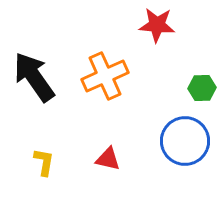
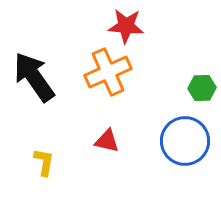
red star: moved 31 px left, 1 px down
orange cross: moved 3 px right, 4 px up
red triangle: moved 1 px left, 18 px up
